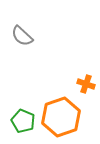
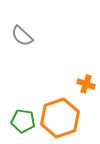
orange hexagon: moved 1 px left, 1 px down
green pentagon: rotated 15 degrees counterclockwise
